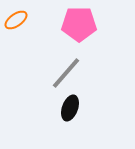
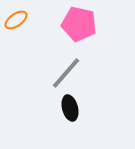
pink pentagon: rotated 12 degrees clockwise
black ellipse: rotated 35 degrees counterclockwise
